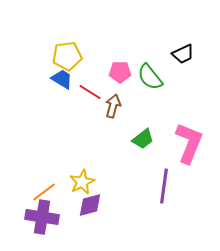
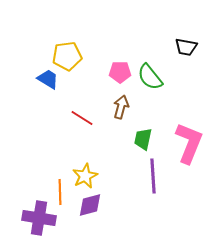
black trapezoid: moved 3 px right, 7 px up; rotated 35 degrees clockwise
blue trapezoid: moved 14 px left
red line: moved 8 px left, 26 px down
brown arrow: moved 8 px right, 1 px down
green trapezoid: rotated 140 degrees clockwise
yellow star: moved 3 px right, 6 px up
purple line: moved 11 px left, 10 px up; rotated 12 degrees counterclockwise
orange line: moved 16 px right; rotated 55 degrees counterclockwise
purple cross: moved 3 px left, 1 px down
